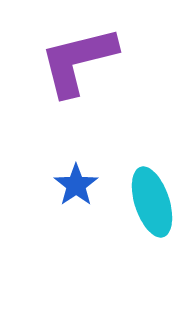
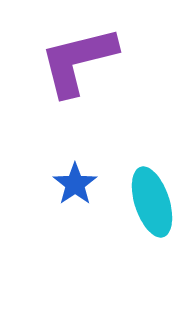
blue star: moved 1 px left, 1 px up
